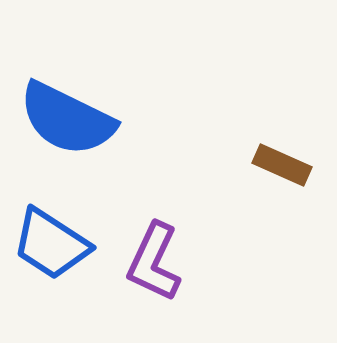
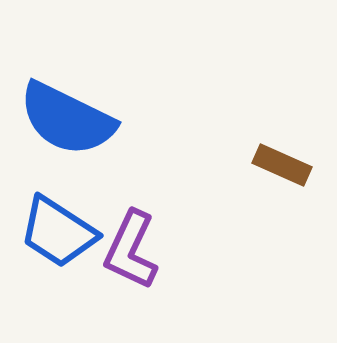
blue trapezoid: moved 7 px right, 12 px up
purple L-shape: moved 23 px left, 12 px up
